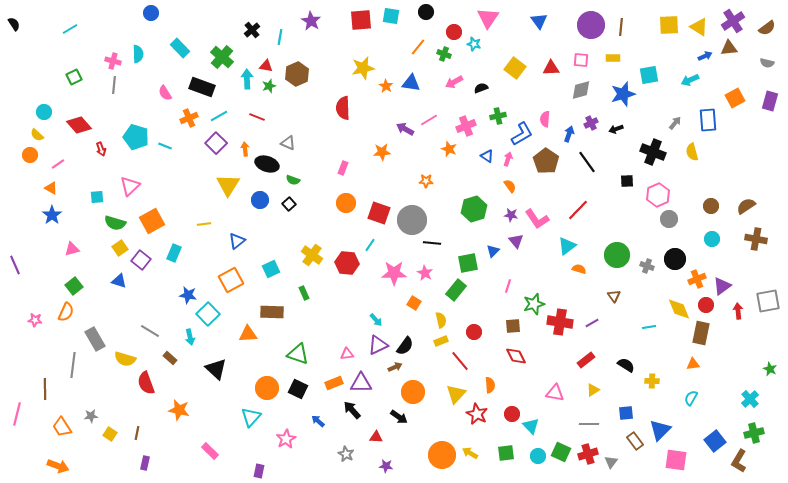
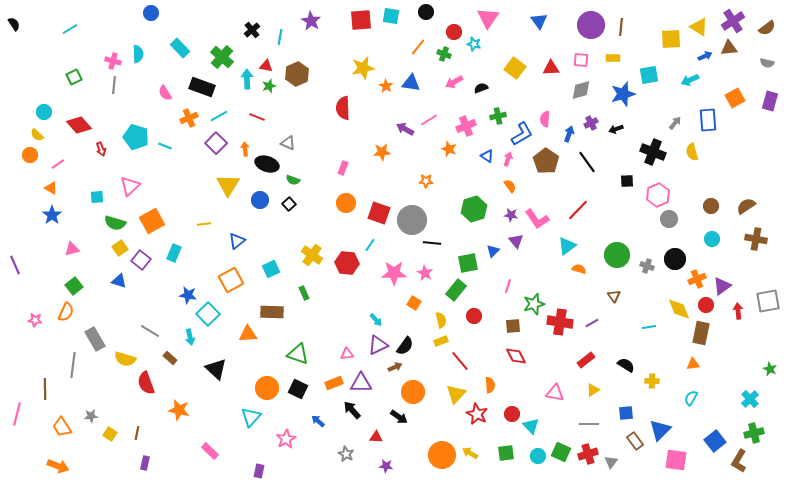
yellow square at (669, 25): moved 2 px right, 14 px down
red circle at (474, 332): moved 16 px up
